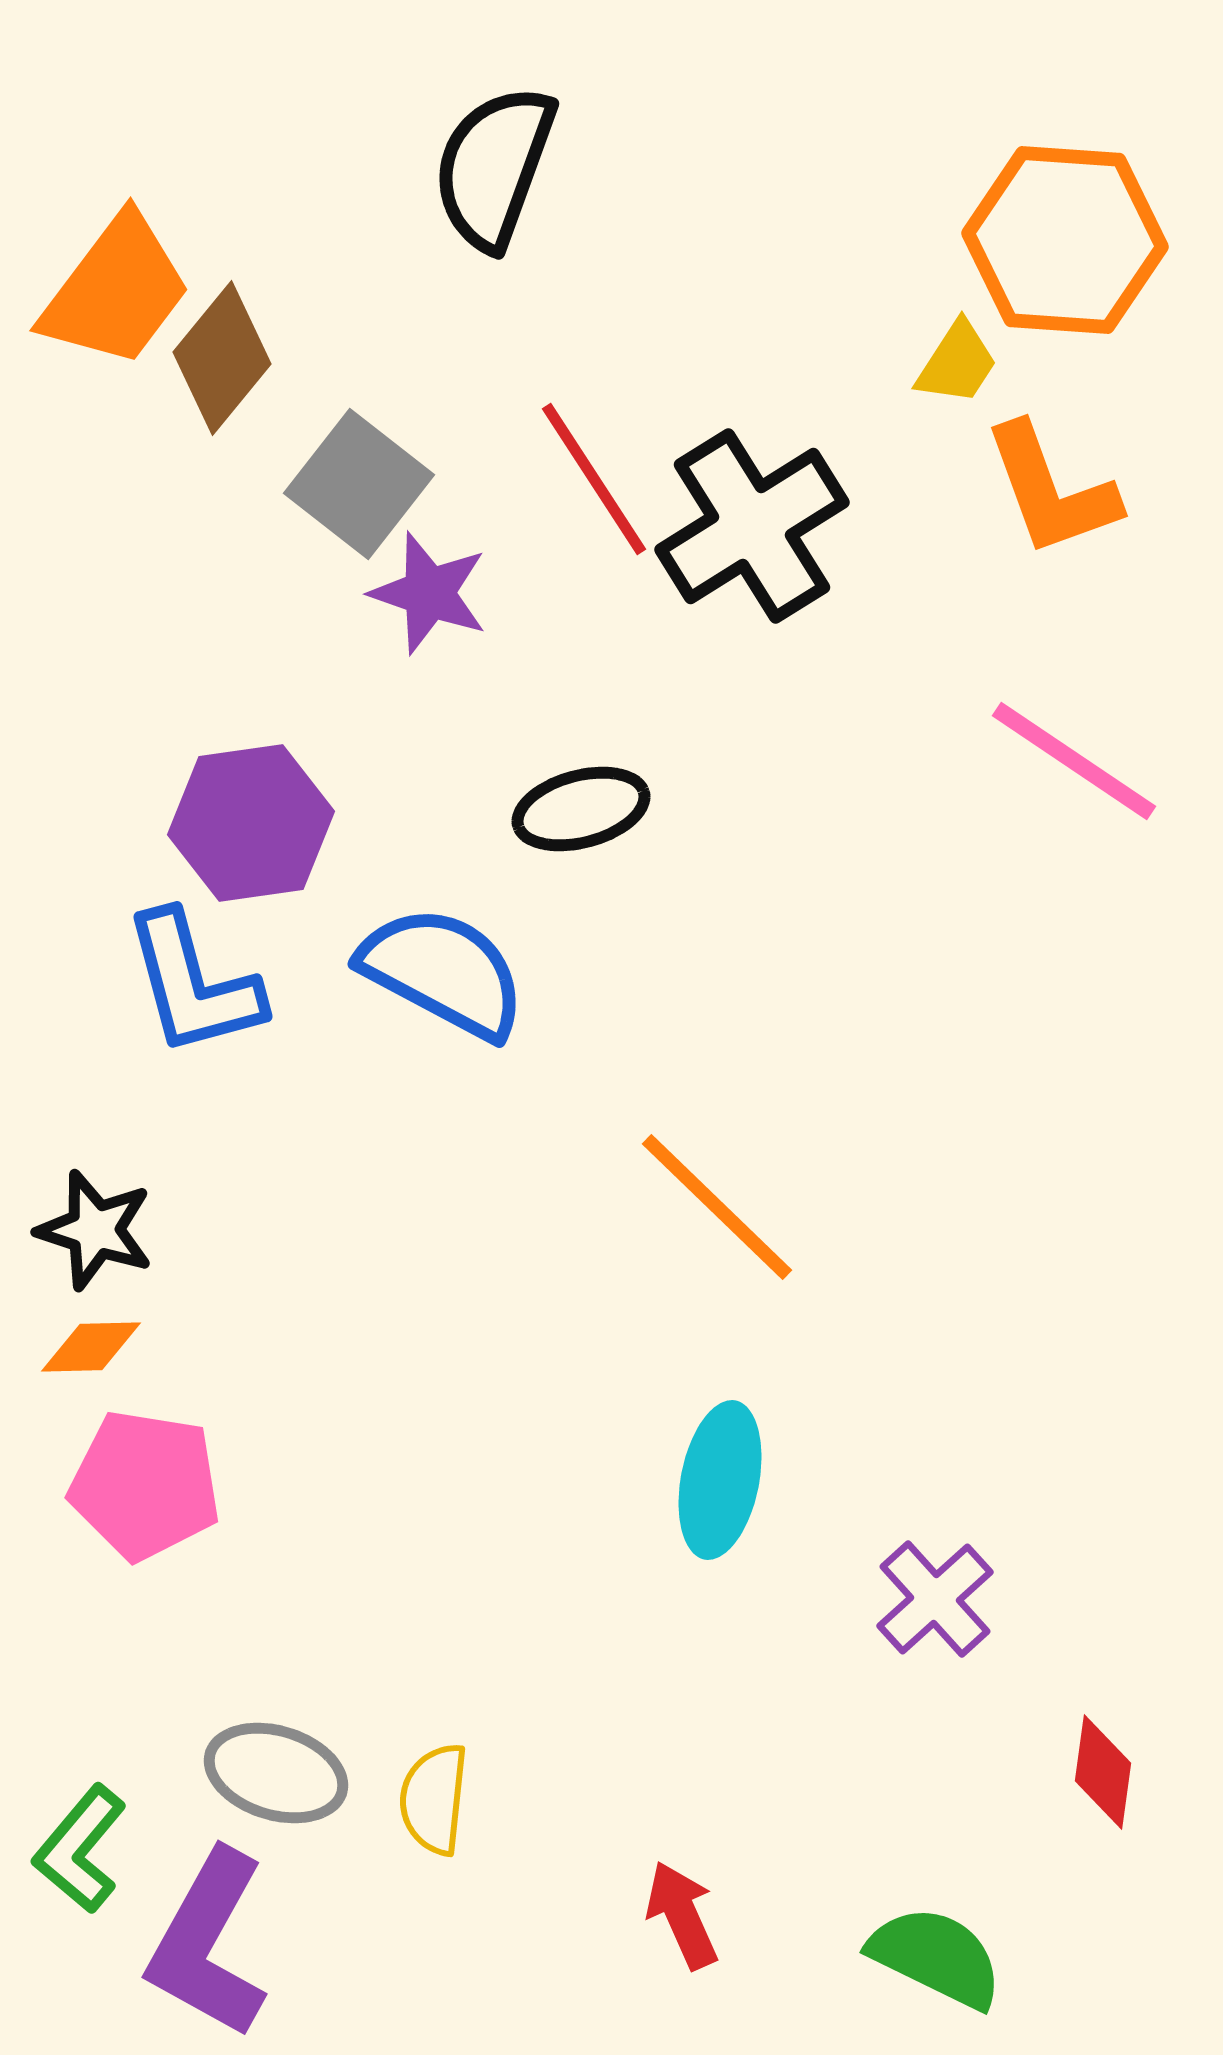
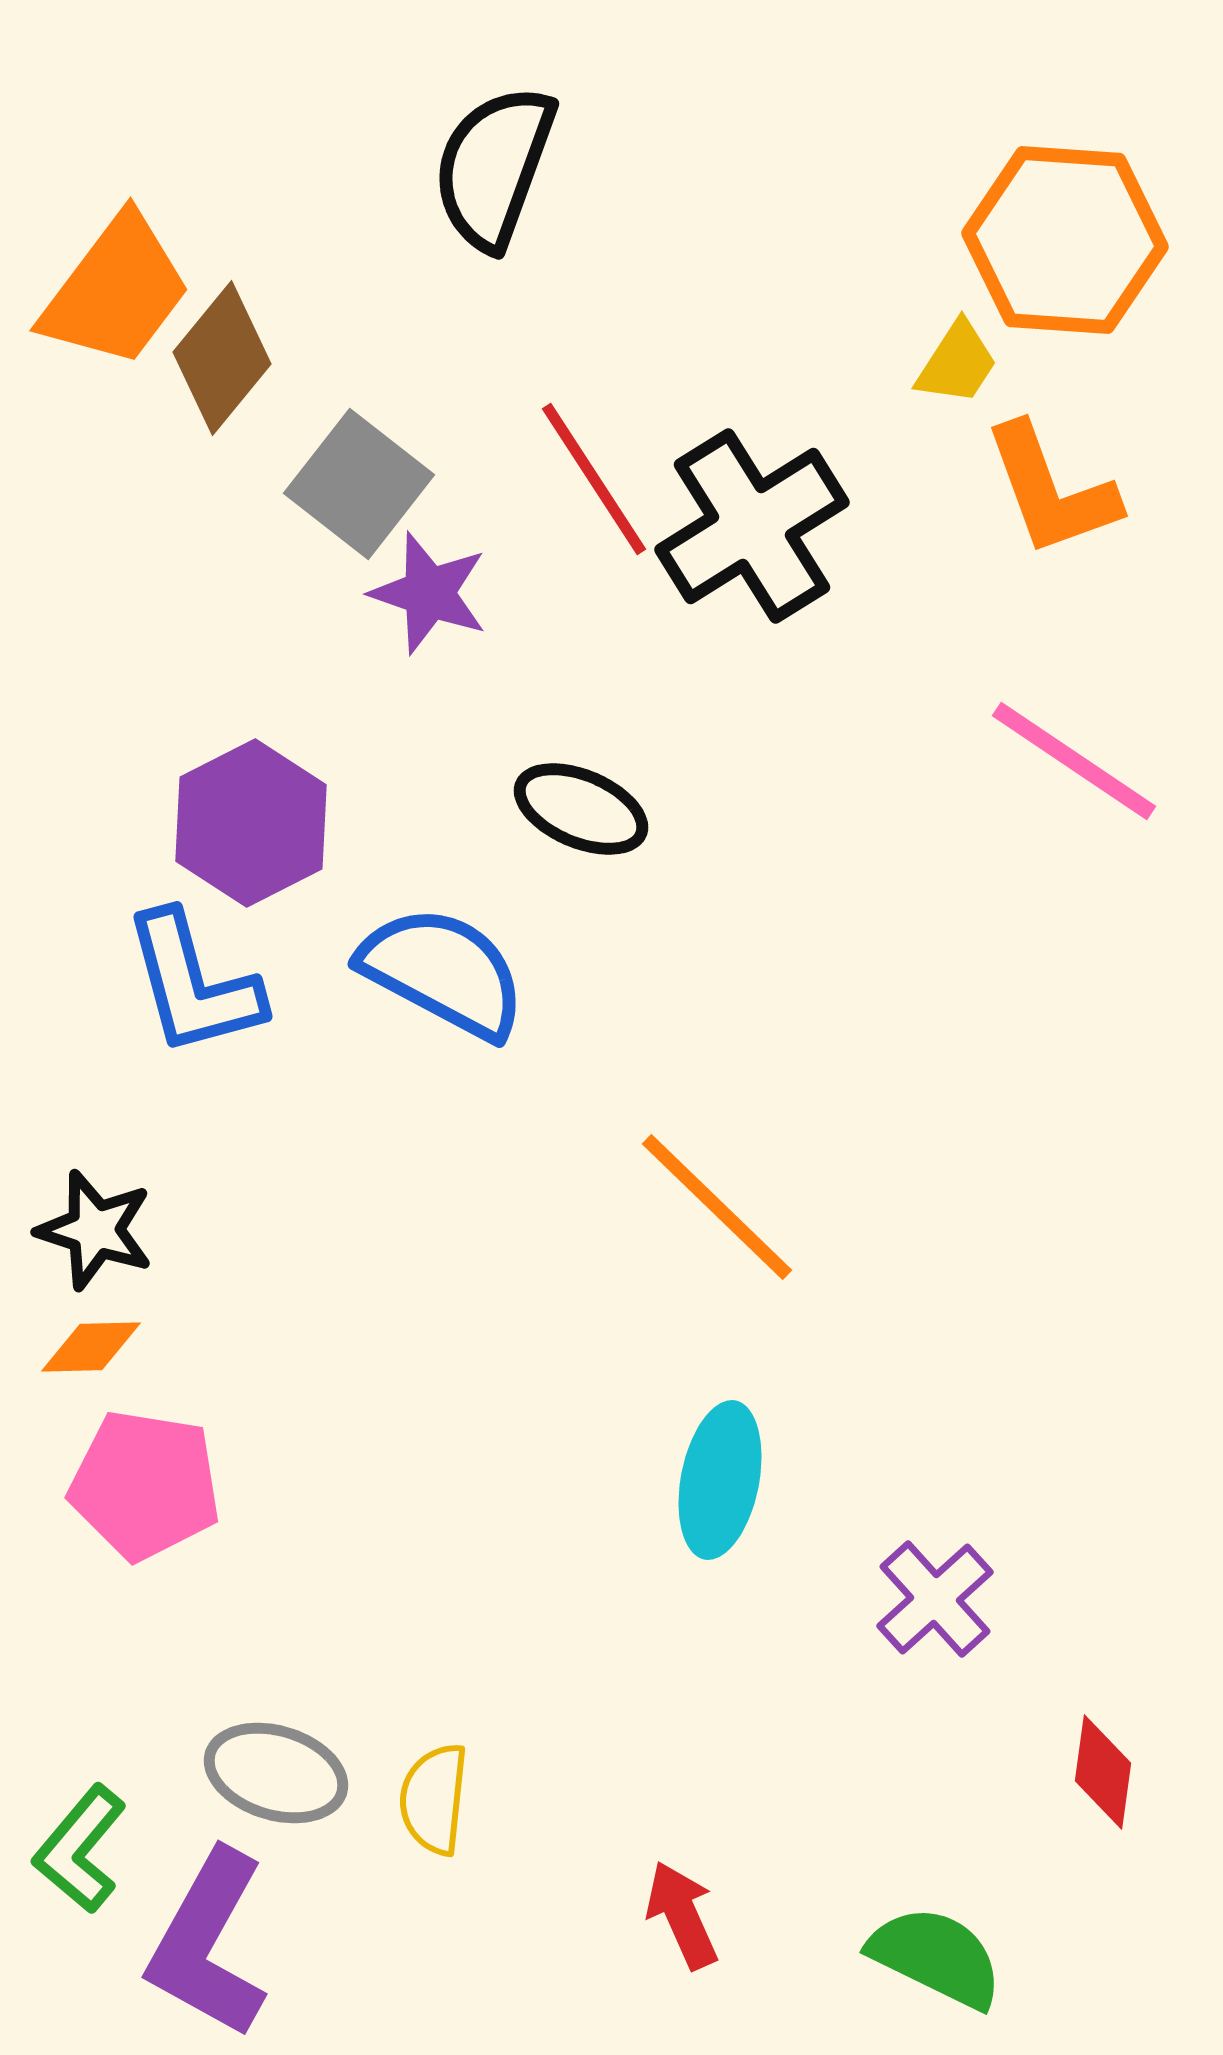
black ellipse: rotated 38 degrees clockwise
purple hexagon: rotated 19 degrees counterclockwise
